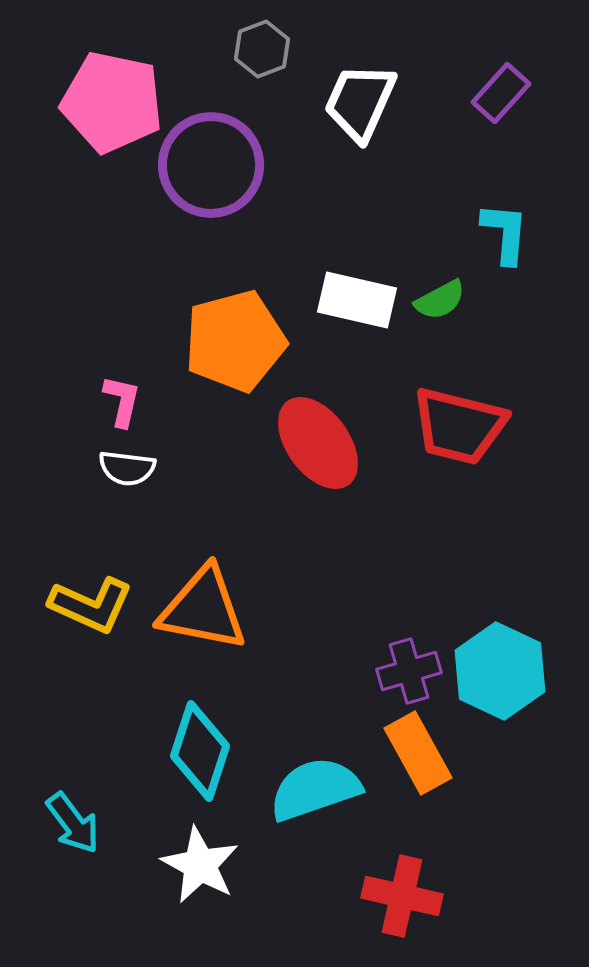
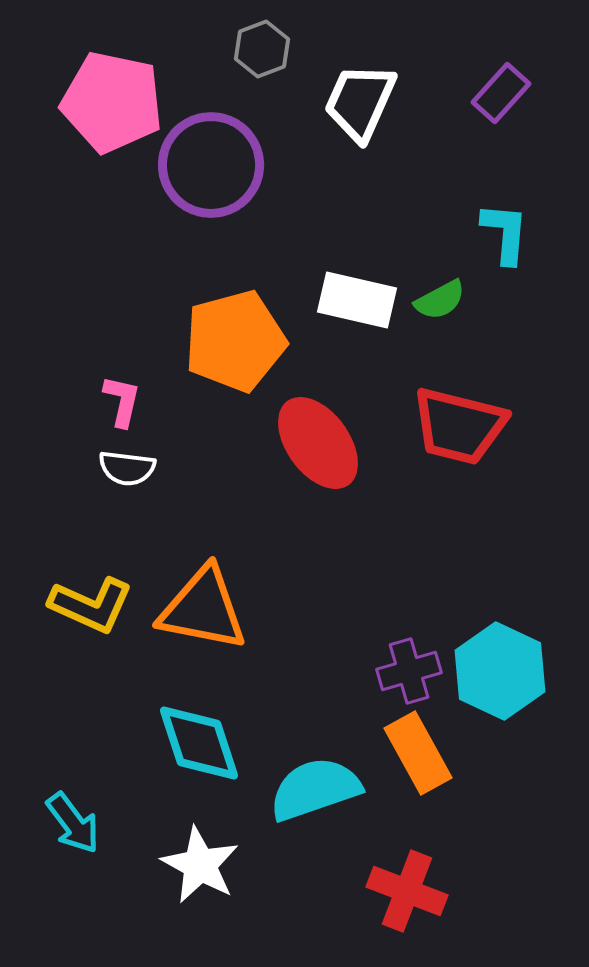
cyan diamond: moved 1 px left, 8 px up; rotated 36 degrees counterclockwise
red cross: moved 5 px right, 5 px up; rotated 8 degrees clockwise
